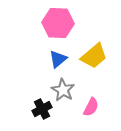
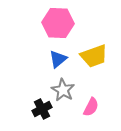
yellow trapezoid: rotated 20 degrees clockwise
